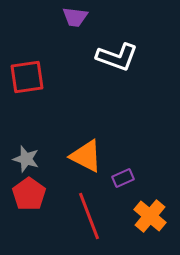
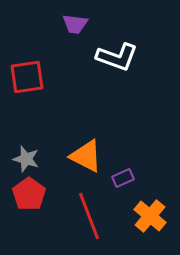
purple trapezoid: moved 7 px down
